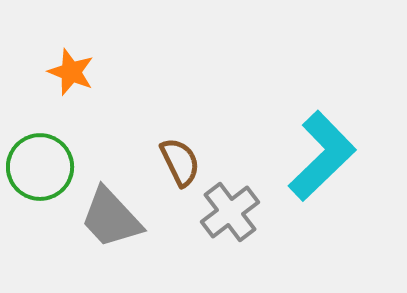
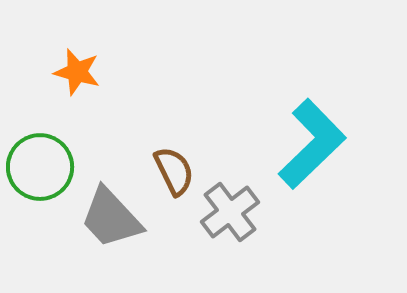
orange star: moved 6 px right; rotated 6 degrees counterclockwise
cyan L-shape: moved 10 px left, 12 px up
brown semicircle: moved 6 px left, 9 px down
